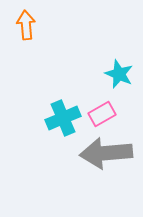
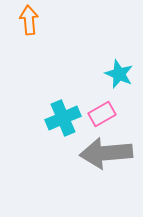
orange arrow: moved 3 px right, 5 px up
